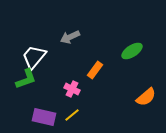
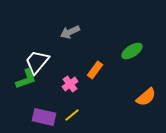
gray arrow: moved 5 px up
white trapezoid: moved 3 px right, 5 px down
pink cross: moved 2 px left, 5 px up; rotated 28 degrees clockwise
